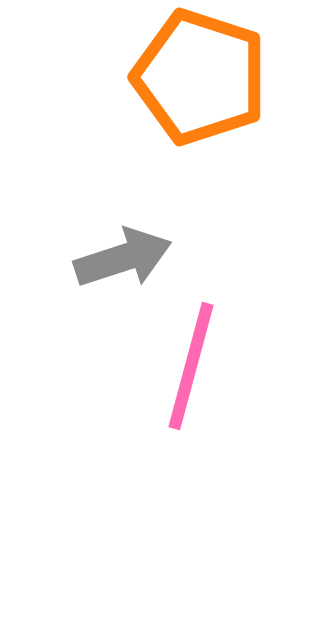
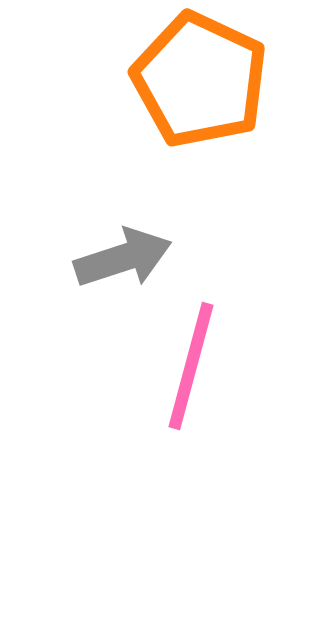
orange pentagon: moved 3 px down; rotated 7 degrees clockwise
